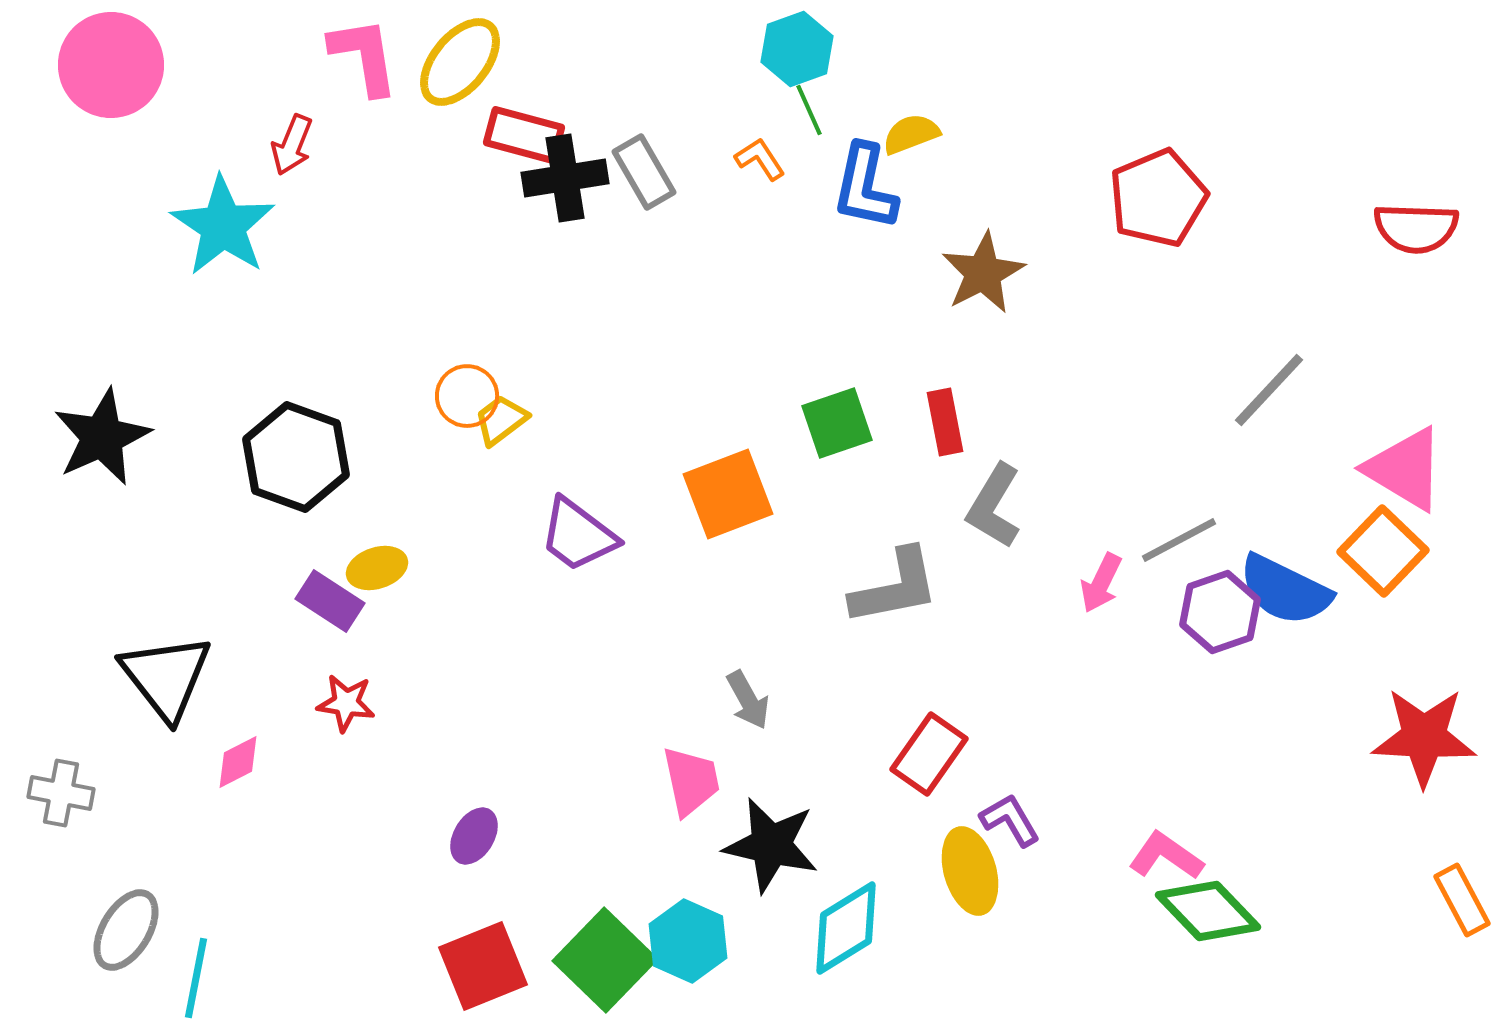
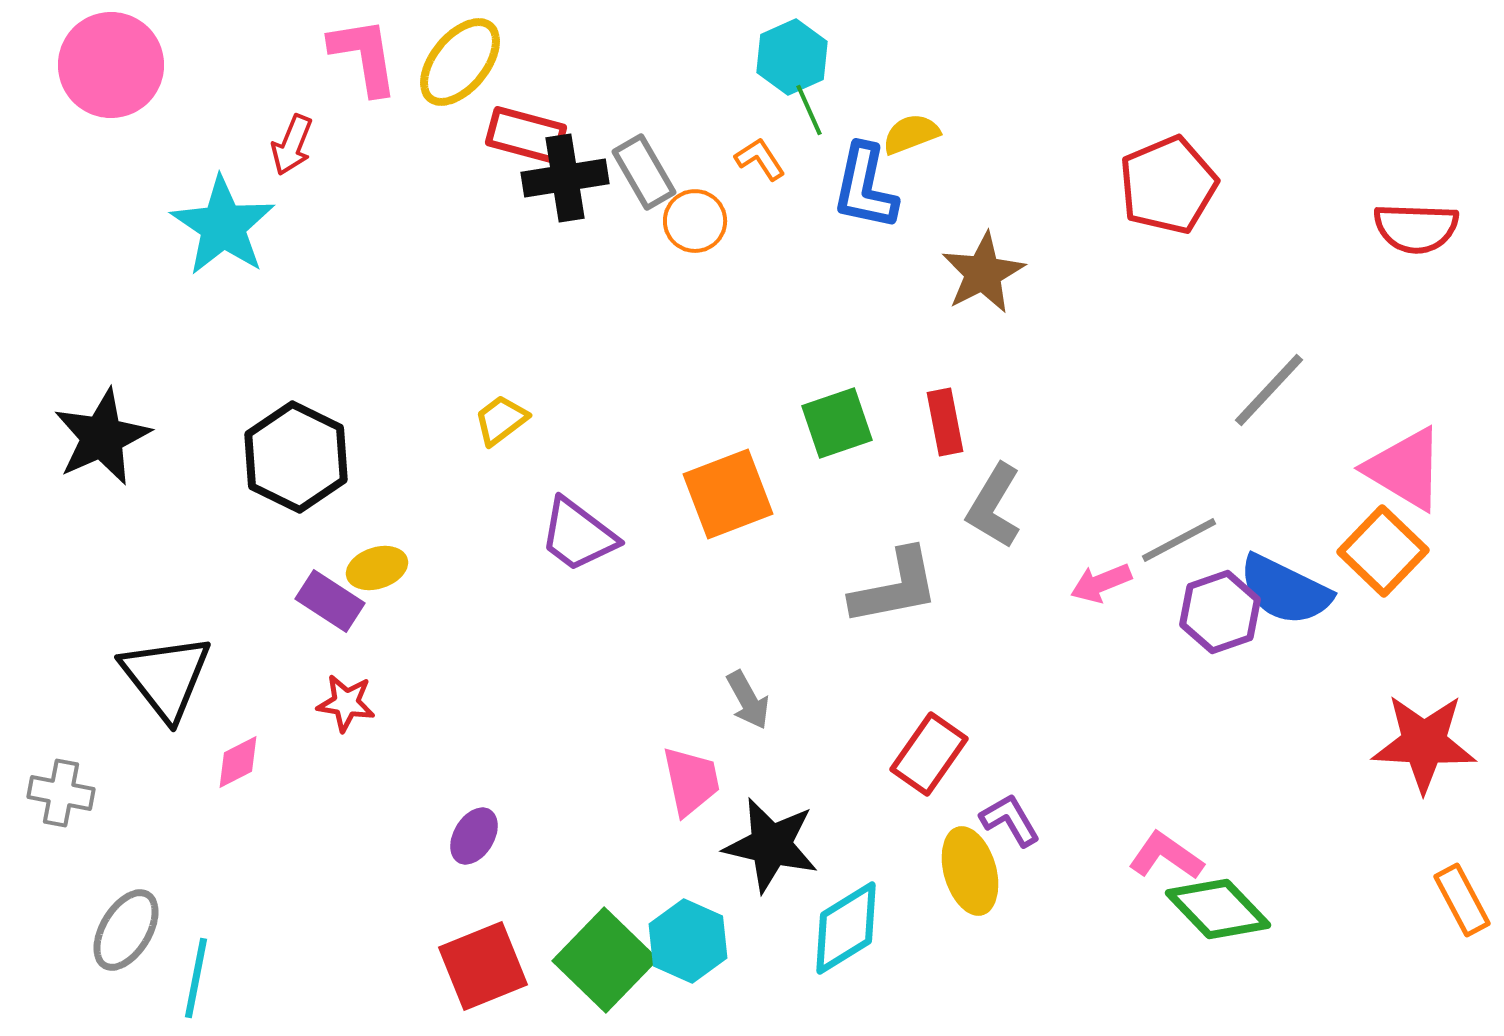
cyan hexagon at (797, 49): moved 5 px left, 8 px down; rotated 4 degrees counterclockwise
red rectangle at (524, 135): moved 2 px right
red pentagon at (1158, 198): moved 10 px right, 13 px up
orange circle at (467, 396): moved 228 px right, 175 px up
black hexagon at (296, 457): rotated 6 degrees clockwise
pink arrow at (1101, 583): rotated 42 degrees clockwise
red star at (1424, 737): moved 6 px down
green diamond at (1208, 911): moved 10 px right, 2 px up
